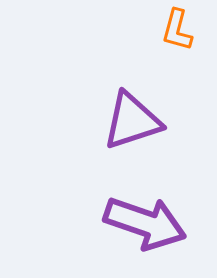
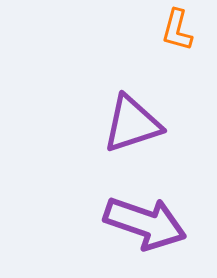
purple triangle: moved 3 px down
